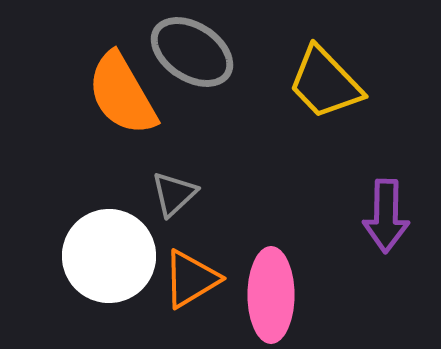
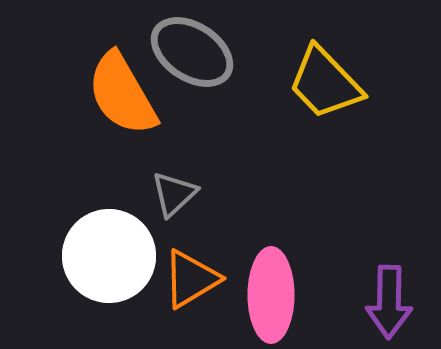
purple arrow: moved 3 px right, 86 px down
